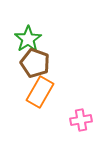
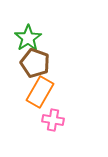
green star: moved 1 px up
pink cross: moved 28 px left; rotated 20 degrees clockwise
